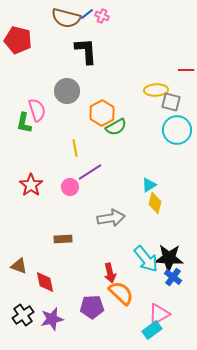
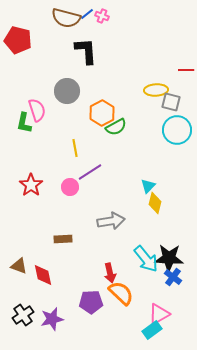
cyan triangle: moved 1 px left, 1 px down; rotated 14 degrees counterclockwise
gray arrow: moved 3 px down
red diamond: moved 2 px left, 7 px up
purple pentagon: moved 1 px left, 5 px up
